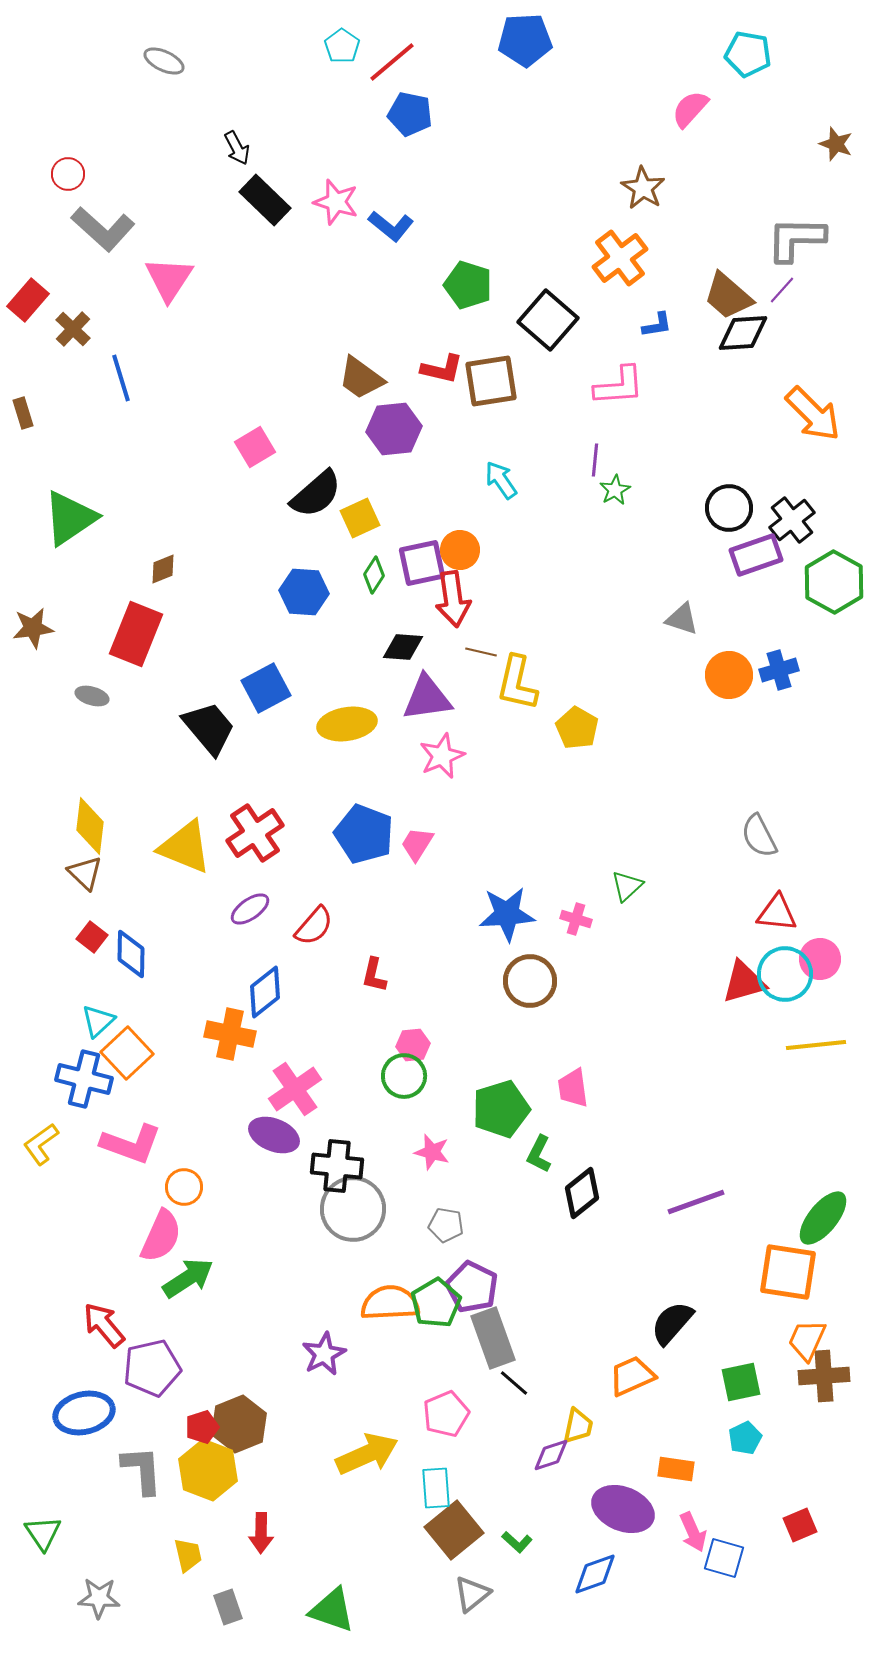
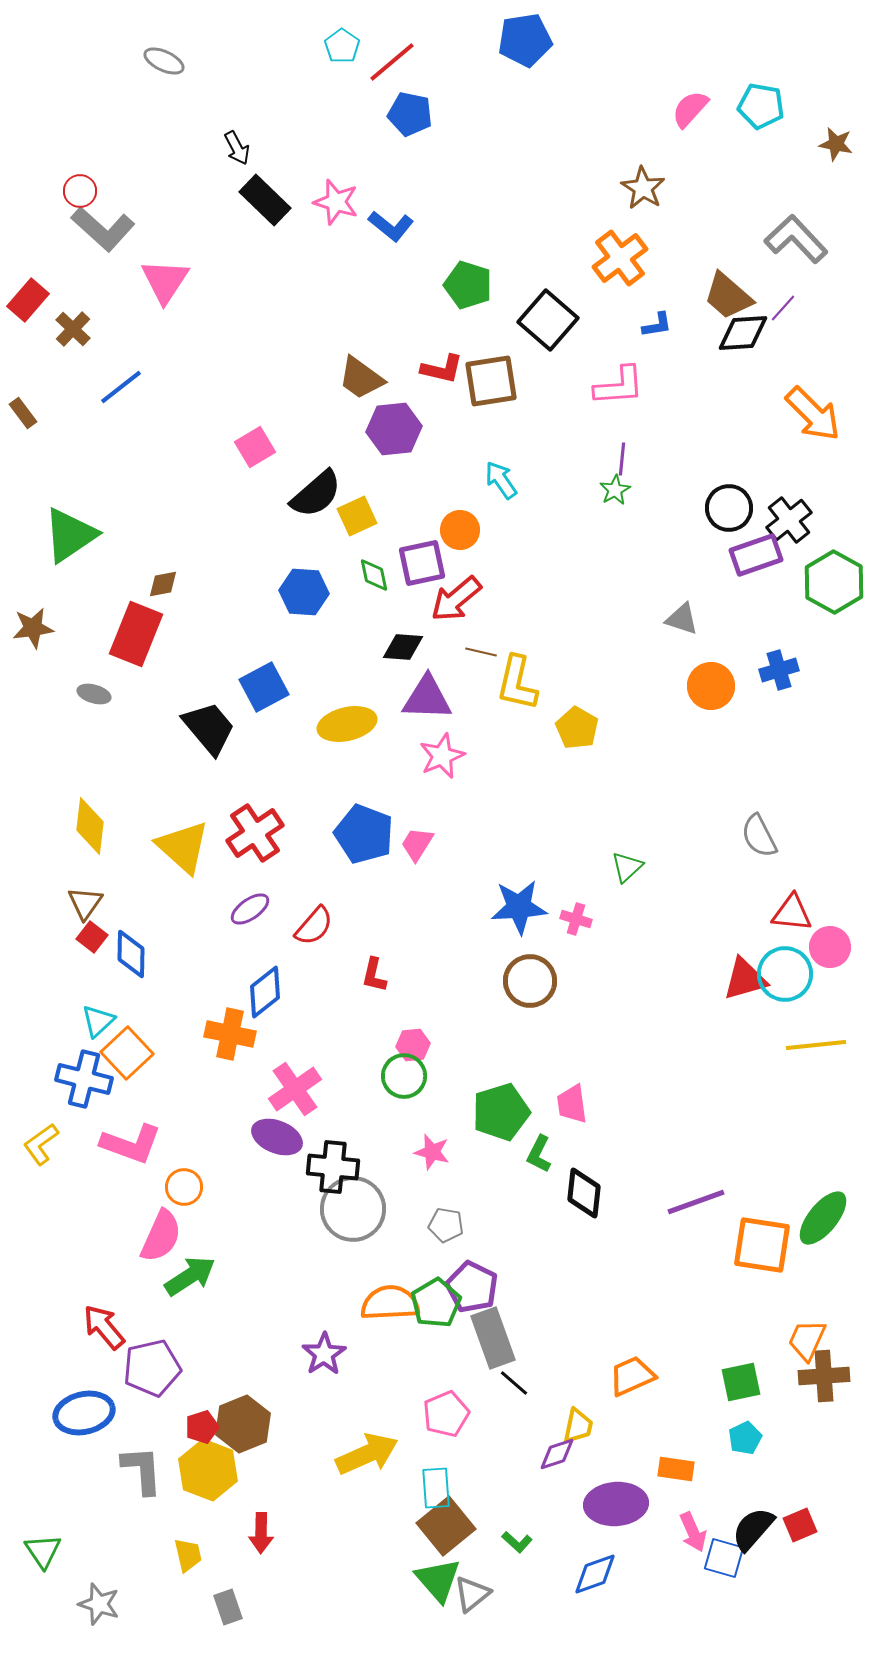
blue pentagon at (525, 40): rotated 6 degrees counterclockwise
cyan pentagon at (748, 54): moved 13 px right, 52 px down
brown star at (836, 144): rotated 8 degrees counterclockwise
red circle at (68, 174): moved 12 px right, 17 px down
gray L-shape at (796, 239): rotated 46 degrees clockwise
pink triangle at (169, 279): moved 4 px left, 2 px down
purple line at (782, 290): moved 1 px right, 18 px down
blue line at (121, 378): moved 9 px down; rotated 69 degrees clockwise
brown rectangle at (23, 413): rotated 20 degrees counterclockwise
purple line at (595, 460): moved 27 px right, 1 px up
green triangle at (70, 518): moved 17 px down
yellow square at (360, 518): moved 3 px left, 2 px up
black cross at (792, 520): moved 3 px left
orange circle at (460, 550): moved 20 px up
brown diamond at (163, 569): moved 15 px down; rotated 12 degrees clockwise
green diamond at (374, 575): rotated 45 degrees counterclockwise
red arrow at (453, 599): moved 3 px right; rotated 58 degrees clockwise
orange circle at (729, 675): moved 18 px left, 11 px down
blue square at (266, 688): moved 2 px left, 1 px up
gray ellipse at (92, 696): moved 2 px right, 2 px up
purple triangle at (427, 698): rotated 10 degrees clockwise
yellow ellipse at (347, 724): rotated 4 degrees counterclockwise
yellow triangle at (185, 847): moved 2 px left; rotated 20 degrees clockwise
brown triangle at (85, 873): moved 30 px down; rotated 21 degrees clockwise
green triangle at (627, 886): moved 19 px up
red triangle at (777, 913): moved 15 px right
blue star at (507, 914): moved 12 px right, 7 px up
pink circle at (820, 959): moved 10 px right, 12 px up
red triangle at (744, 982): moved 1 px right, 3 px up
pink trapezoid at (573, 1088): moved 1 px left, 16 px down
green pentagon at (501, 1109): moved 3 px down
purple ellipse at (274, 1135): moved 3 px right, 2 px down
black cross at (337, 1166): moved 4 px left, 1 px down
black diamond at (582, 1193): moved 2 px right; rotated 45 degrees counterclockwise
orange square at (788, 1272): moved 26 px left, 27 px up
green arrow at (188, 1278): moved 2 px right, 2 px up
black semicircle at (672, 1323): moved 81 px right, 206 px down
red arrow at (104, 1325): moved 2 px down
purple star at (324, 1354): rotated 6 degrees counterclockwise
brown hexagon at (239, 1424): moved 4 px right
purple diamond at (551, 1455): moved 6 px right, 1 px up
purple ellipse at (623, 1509): moved 7 px left, 5 px up; rotated 26 degrees counterclockwise
brown square at (454, 1530): moved 8 px left, 4 px up
green triangle at (43, 1533): moved 18 px down
gray star at (99, 1598): moved 6 px down; rotated 15 degrees clockwise
green triangle at (332, 1610): moved 106 px right, 30 px up; rotated 30 degrees clockwise
